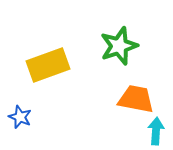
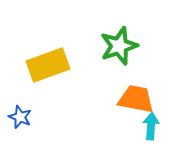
cyan arrow: moved 5 px left, 5 px up
